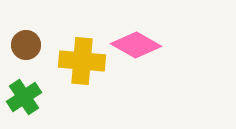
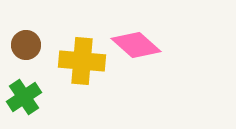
pink diamond: rotated 12 degrees clockwise
